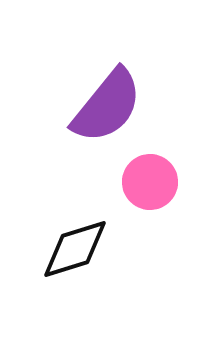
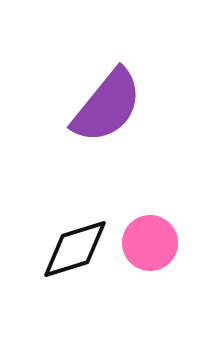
pink circle: moved 61 px down
